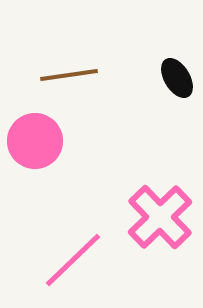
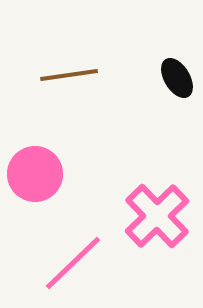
pink circle: moved 33 px down
pink cross: moved 3 px left, 1 px up
pink line: moved 3 px down
